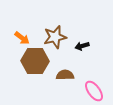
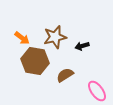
brown hexagon: rotated 8 degrees clockwise
brown semicircle: rotated 30 degrees counterclockwise
pink ellipse: moved 3 px right
